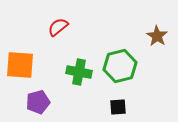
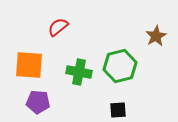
brown star: moved 1 px left; rotated 10 degrees clockwise
orange square: moved 9 px right
purple pentagon: rotated 20 degrees clockwise
black square: moved 3 px down
